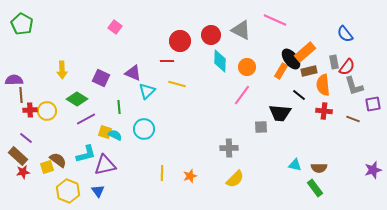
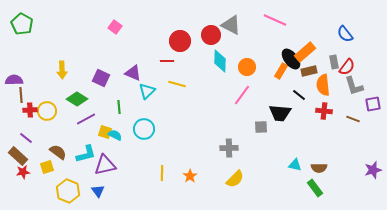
gray triangle at (241, 30): moved 10 px left, 5 px up
brown semicircle at (58, 160): moved 8 px up
orange star at (190, 176): rotated 16 degrees counterclockwise
